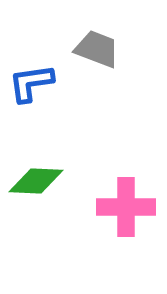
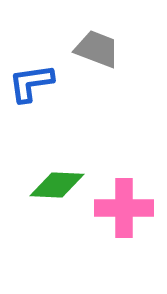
green diamond: moved 21 px right, 4 px down
pink cross: moved 2 px left, 1 px down
